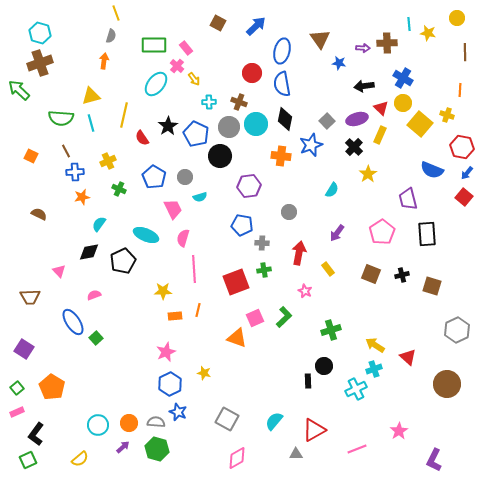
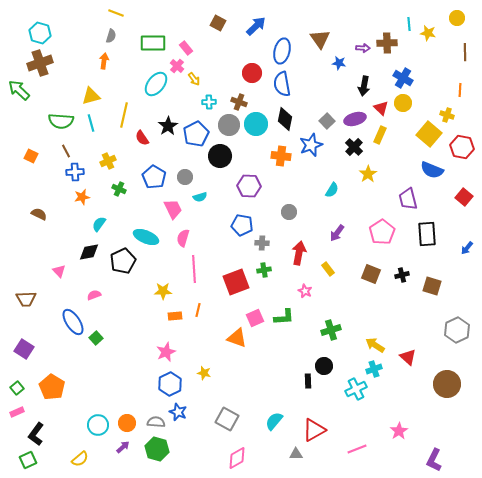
yellow line at (116, 13): rotated 49 degrees counterclockwise
green rectangle at (154, 45): moved 1 px left, 2 px up
black arrow at (364, 86): rotated 72 degrees counterclockwise
green semicircle at (61, 118): moved 3 px down
purple ellipse at (357, 119): moved 2 px left
yellow square at (420, 124): moved 9 px right, 10 px down
gray circle at (229, 127): moved 2 px up
blue pentagon at (196, 134): rotated 20 degrees clockwise
blue arrow at (467, 173): moved 75 px down
purple hexagon at (249, 186): rotated 10 degrees clockwise
cyan ellipse at (146, 235): moved 2 px down
brown trapezoid at (30, 297): moved 4 px left, 2 px down
green L-shape at (284, 317): rotated 40 degrees clockwise
orange circle at (129, 423): moved 2 px left
